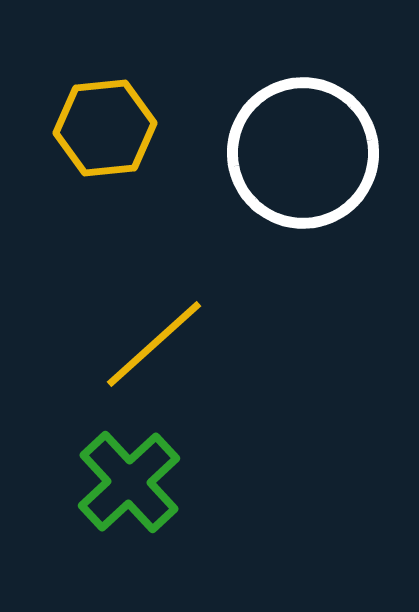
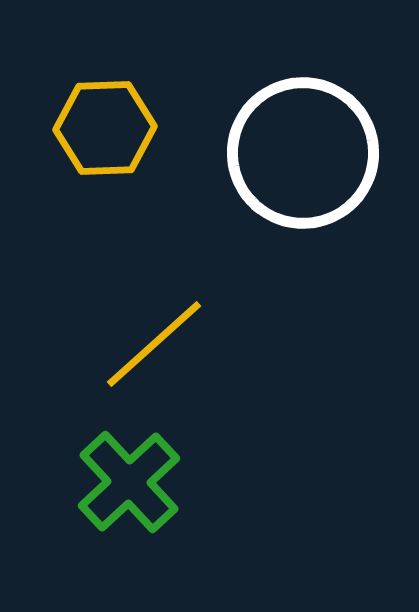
yellow hexagon: rotated 4 degrees clockwise
